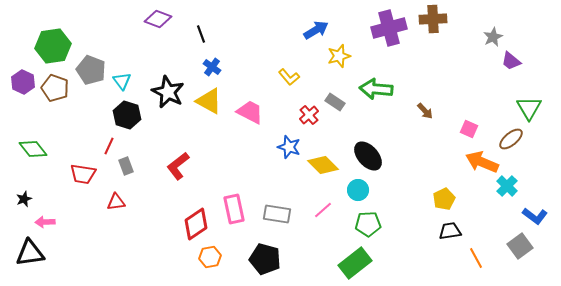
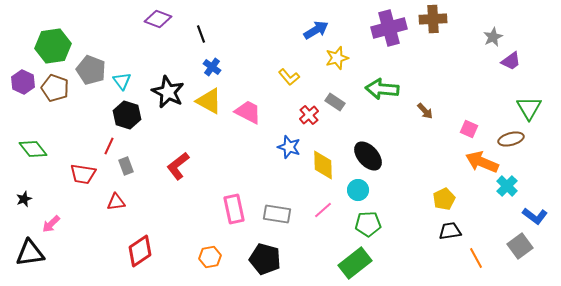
yellow star at (339, 56): moved 2 px left, 2 px down
purple trapezoid at (511, 61): rotated 75 degrees counterclockwise
green arrow at (376, 89): moved 6 px right
pink trapezoid at (250, 112): moved 2 px left
brown ellipse at (511, 139): rotated 25 degrees clockwise
yellow diamond at (323, 165): rotated 44 degrees clockwise
pink arrow at (45, 222): moved 6 px right, 2 px down; rotated 42 degrees counterclockwise
red diamond at (196, 224): moved 56 px left, 27 px down
